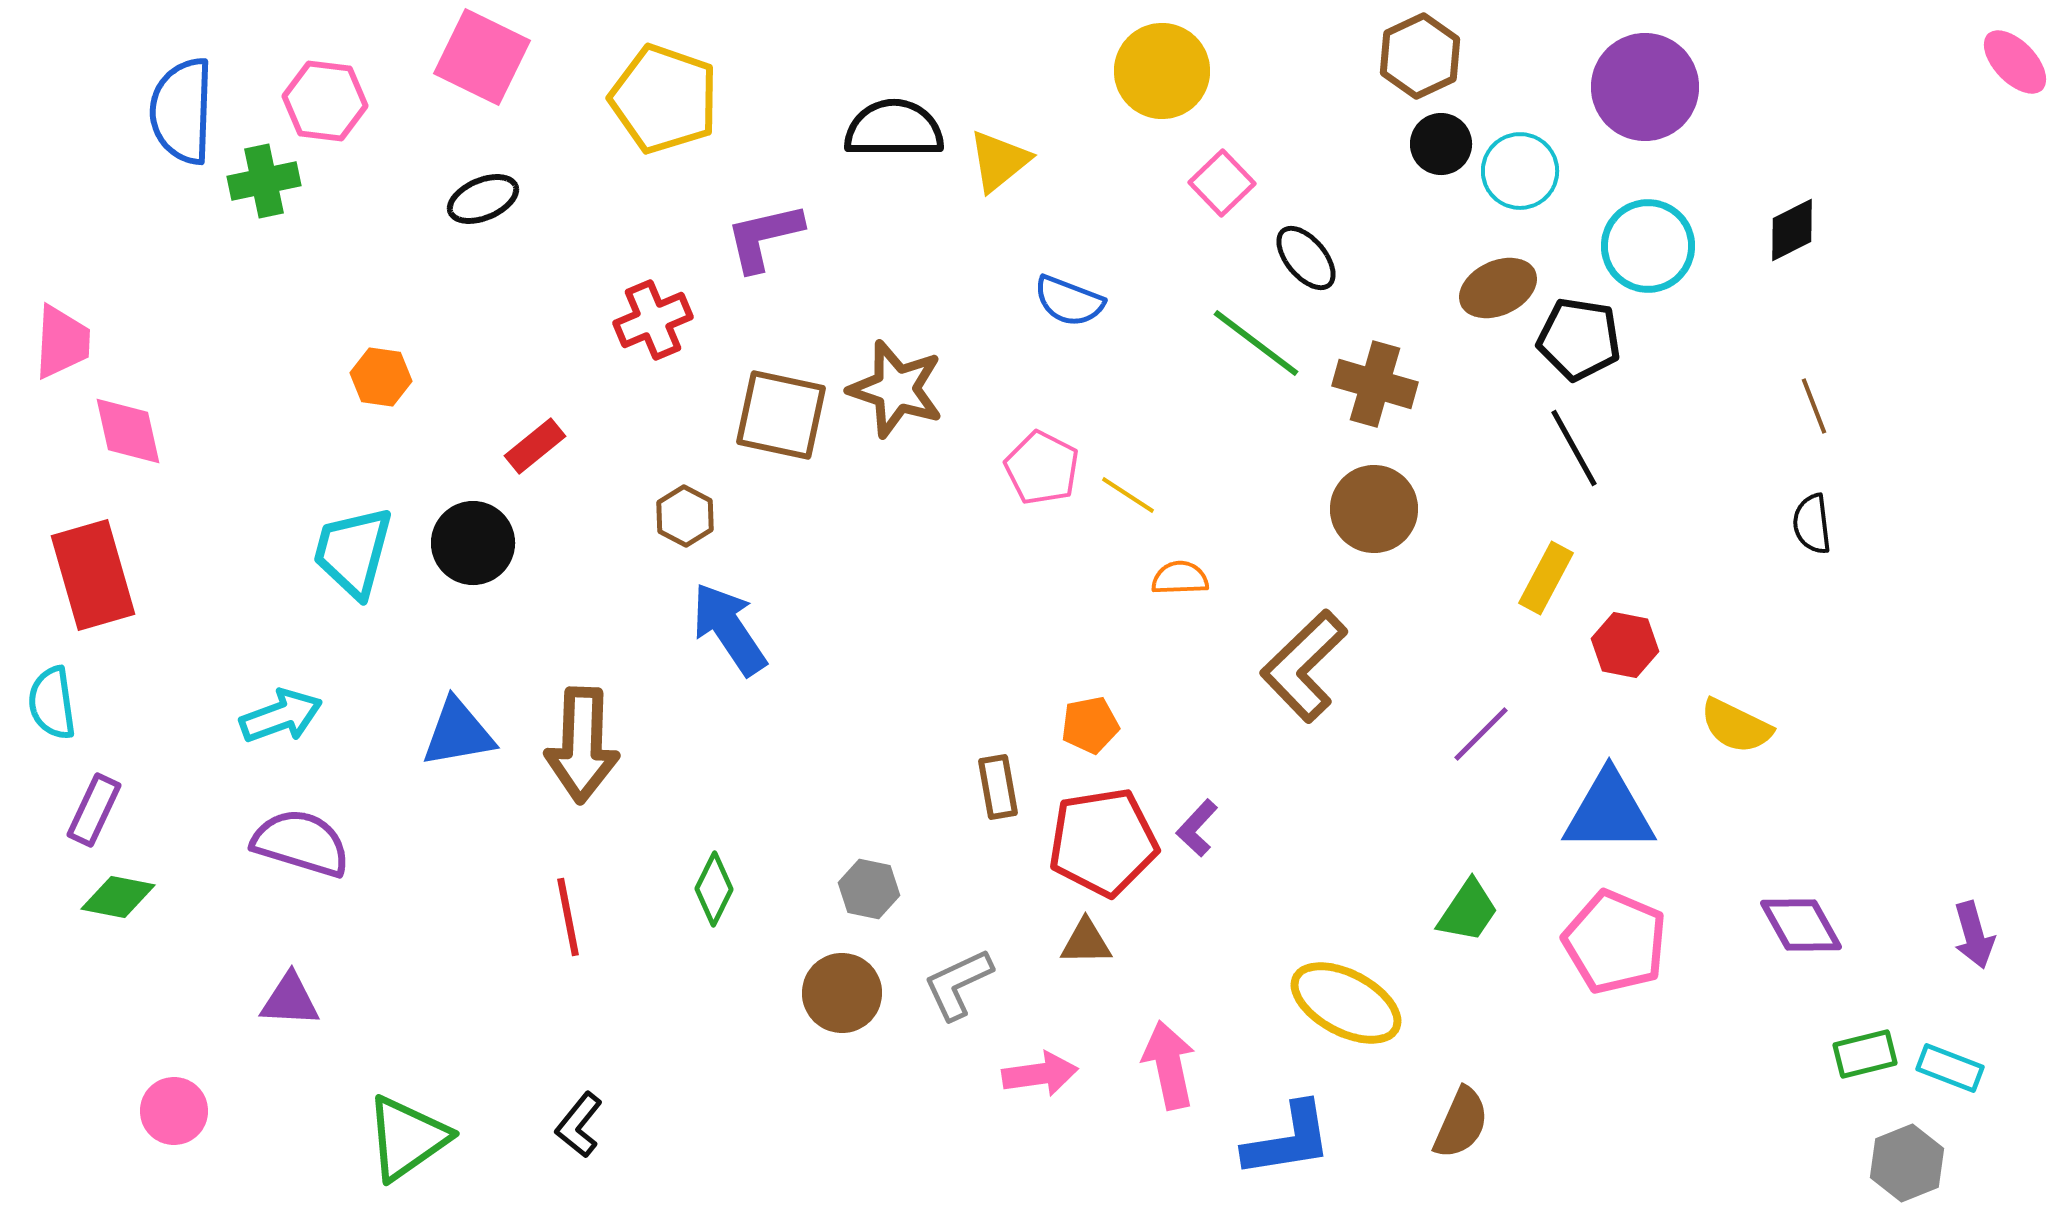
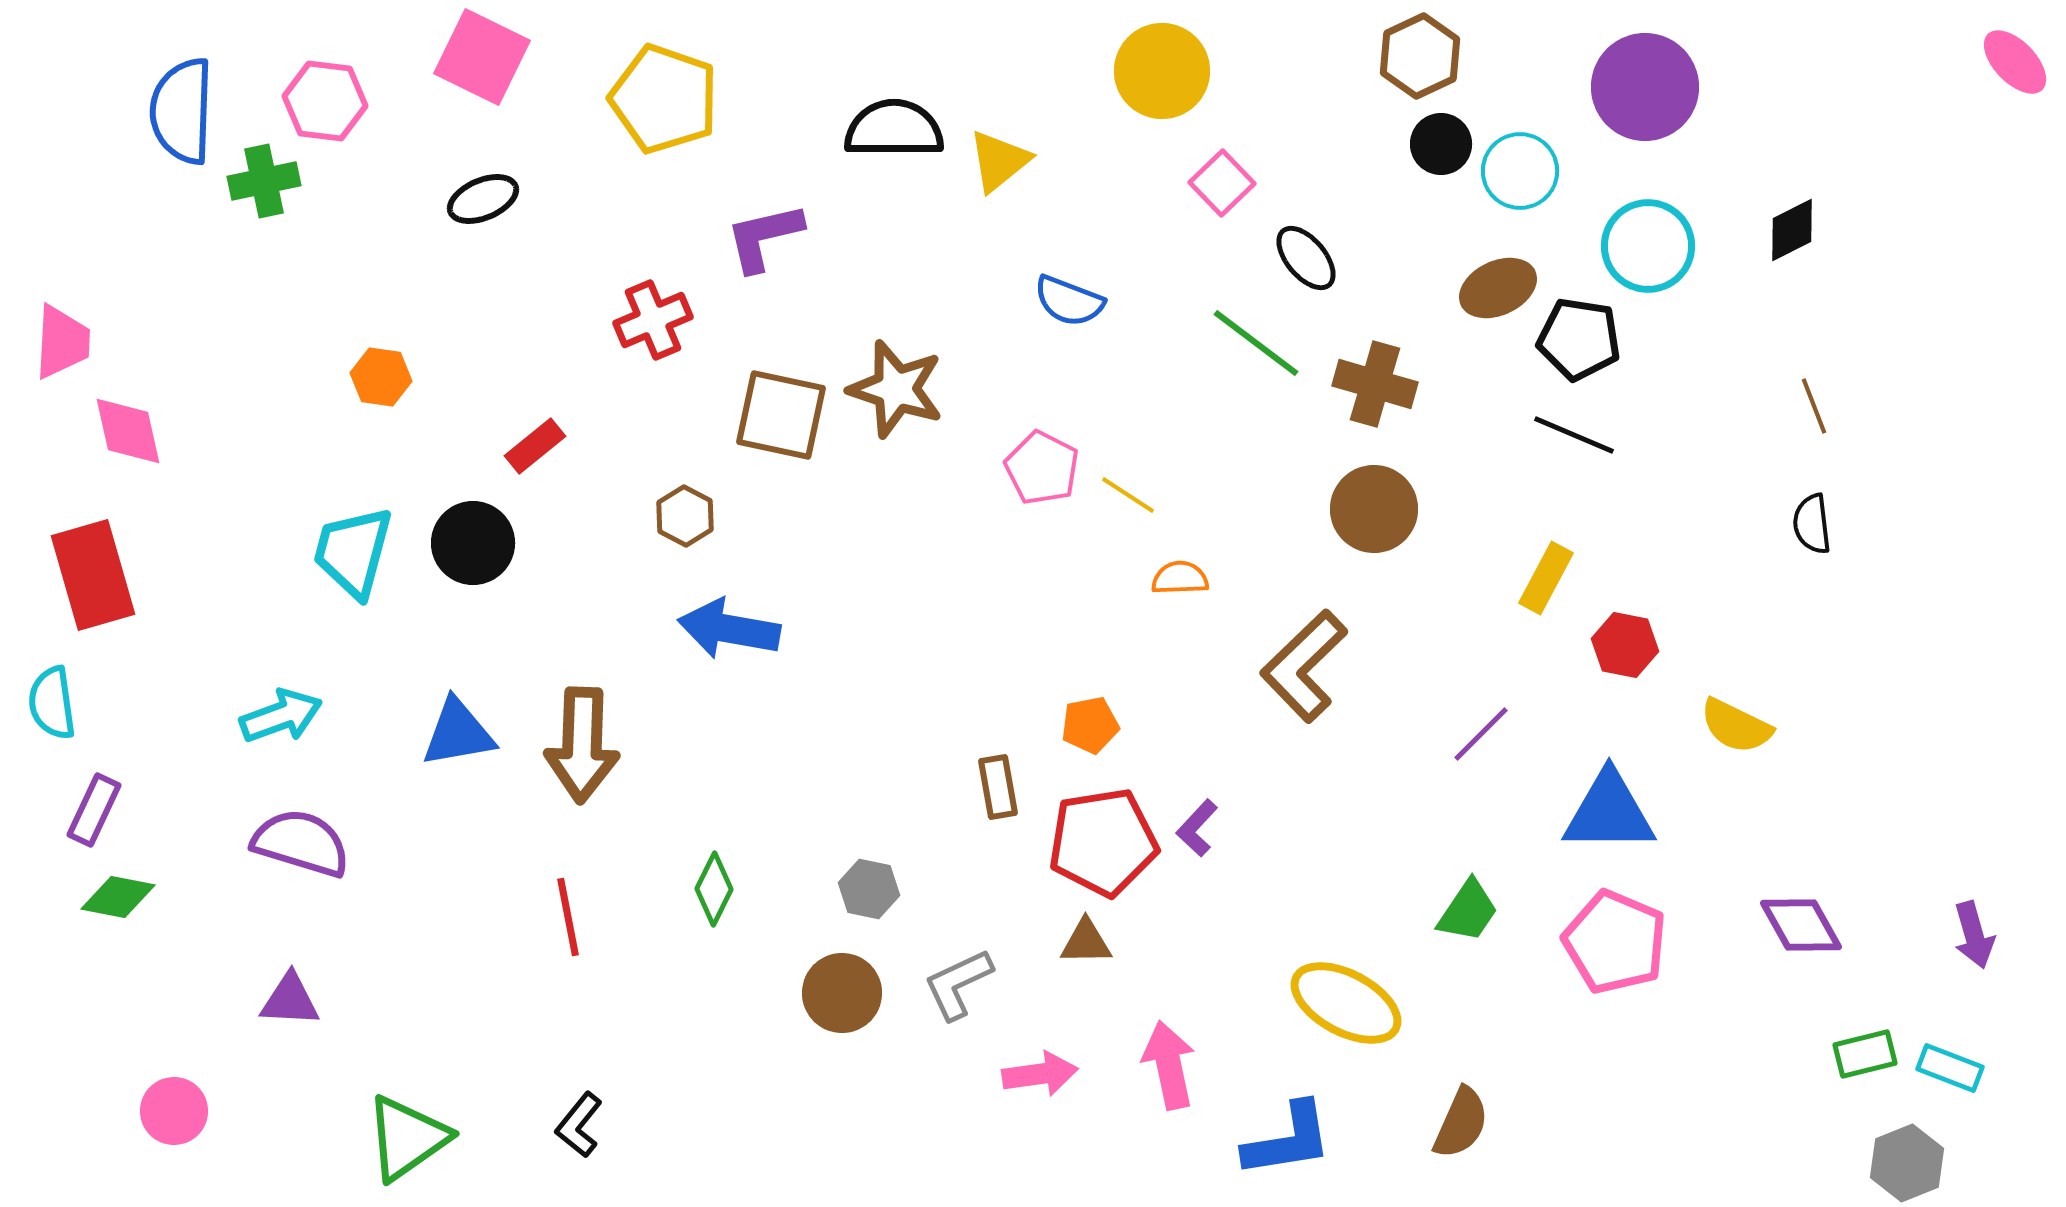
black line at (1574, 448): moved 13 px up; rotated 38 degrees counterclockwise
blue arrow at (729, 629): rotated 46 degrees counterclockwise
